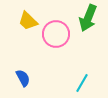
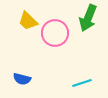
pink circle: moved 1 px left, 1 px up
blue semicircle: moved 1 px left, 1 px down; rotated 132 degrees clockwise
cyan line: rotated 42 degrees clockwise
